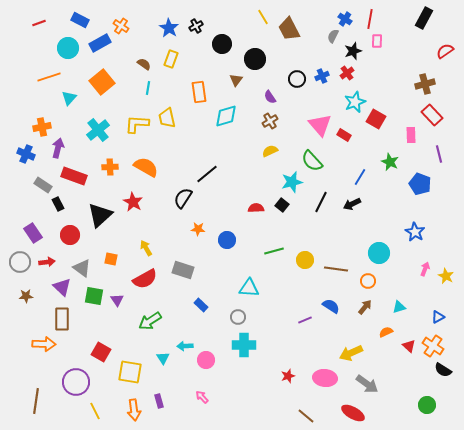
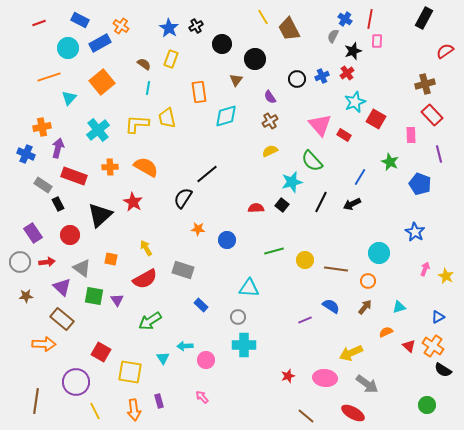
brown rectangle at (62, 319): rotated 50 degrees counterclockwise
